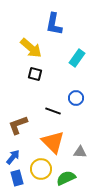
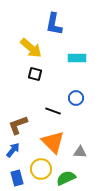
cyan rectangle: rotated 54 degrees clockwise
blue arrow: moved 7 px up
